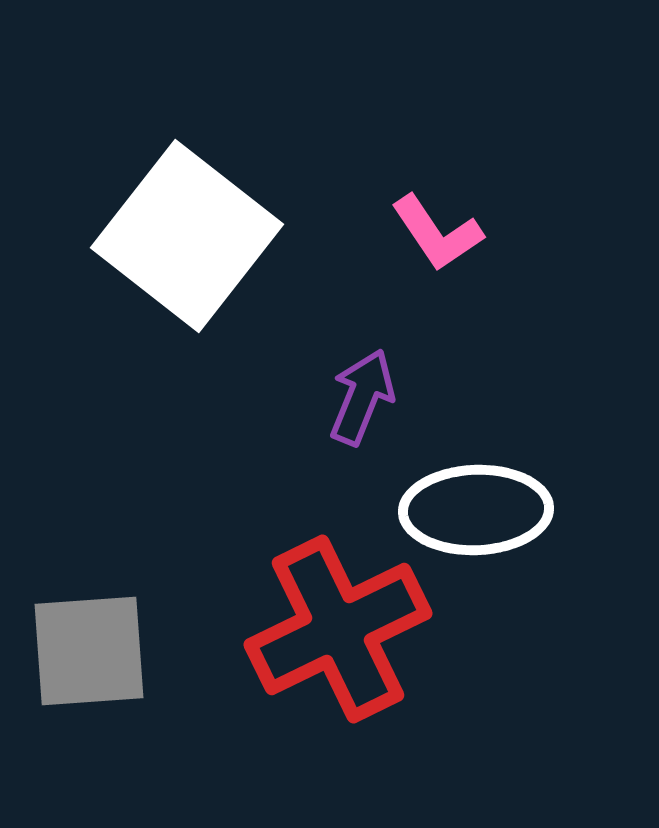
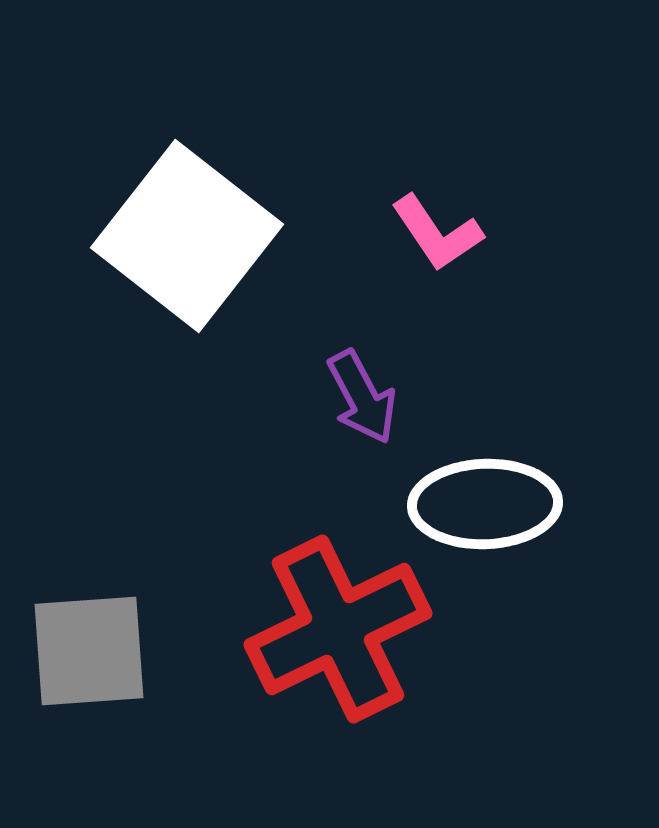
purple arrow: rotated 130 degrees clockwise
white ellipse: moved 9 px right, 6 px up
